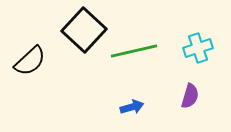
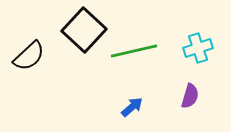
black semicircle: moved 1 px left, 5 px up
blue arrow: rotated 25 degrees counterclockwise
